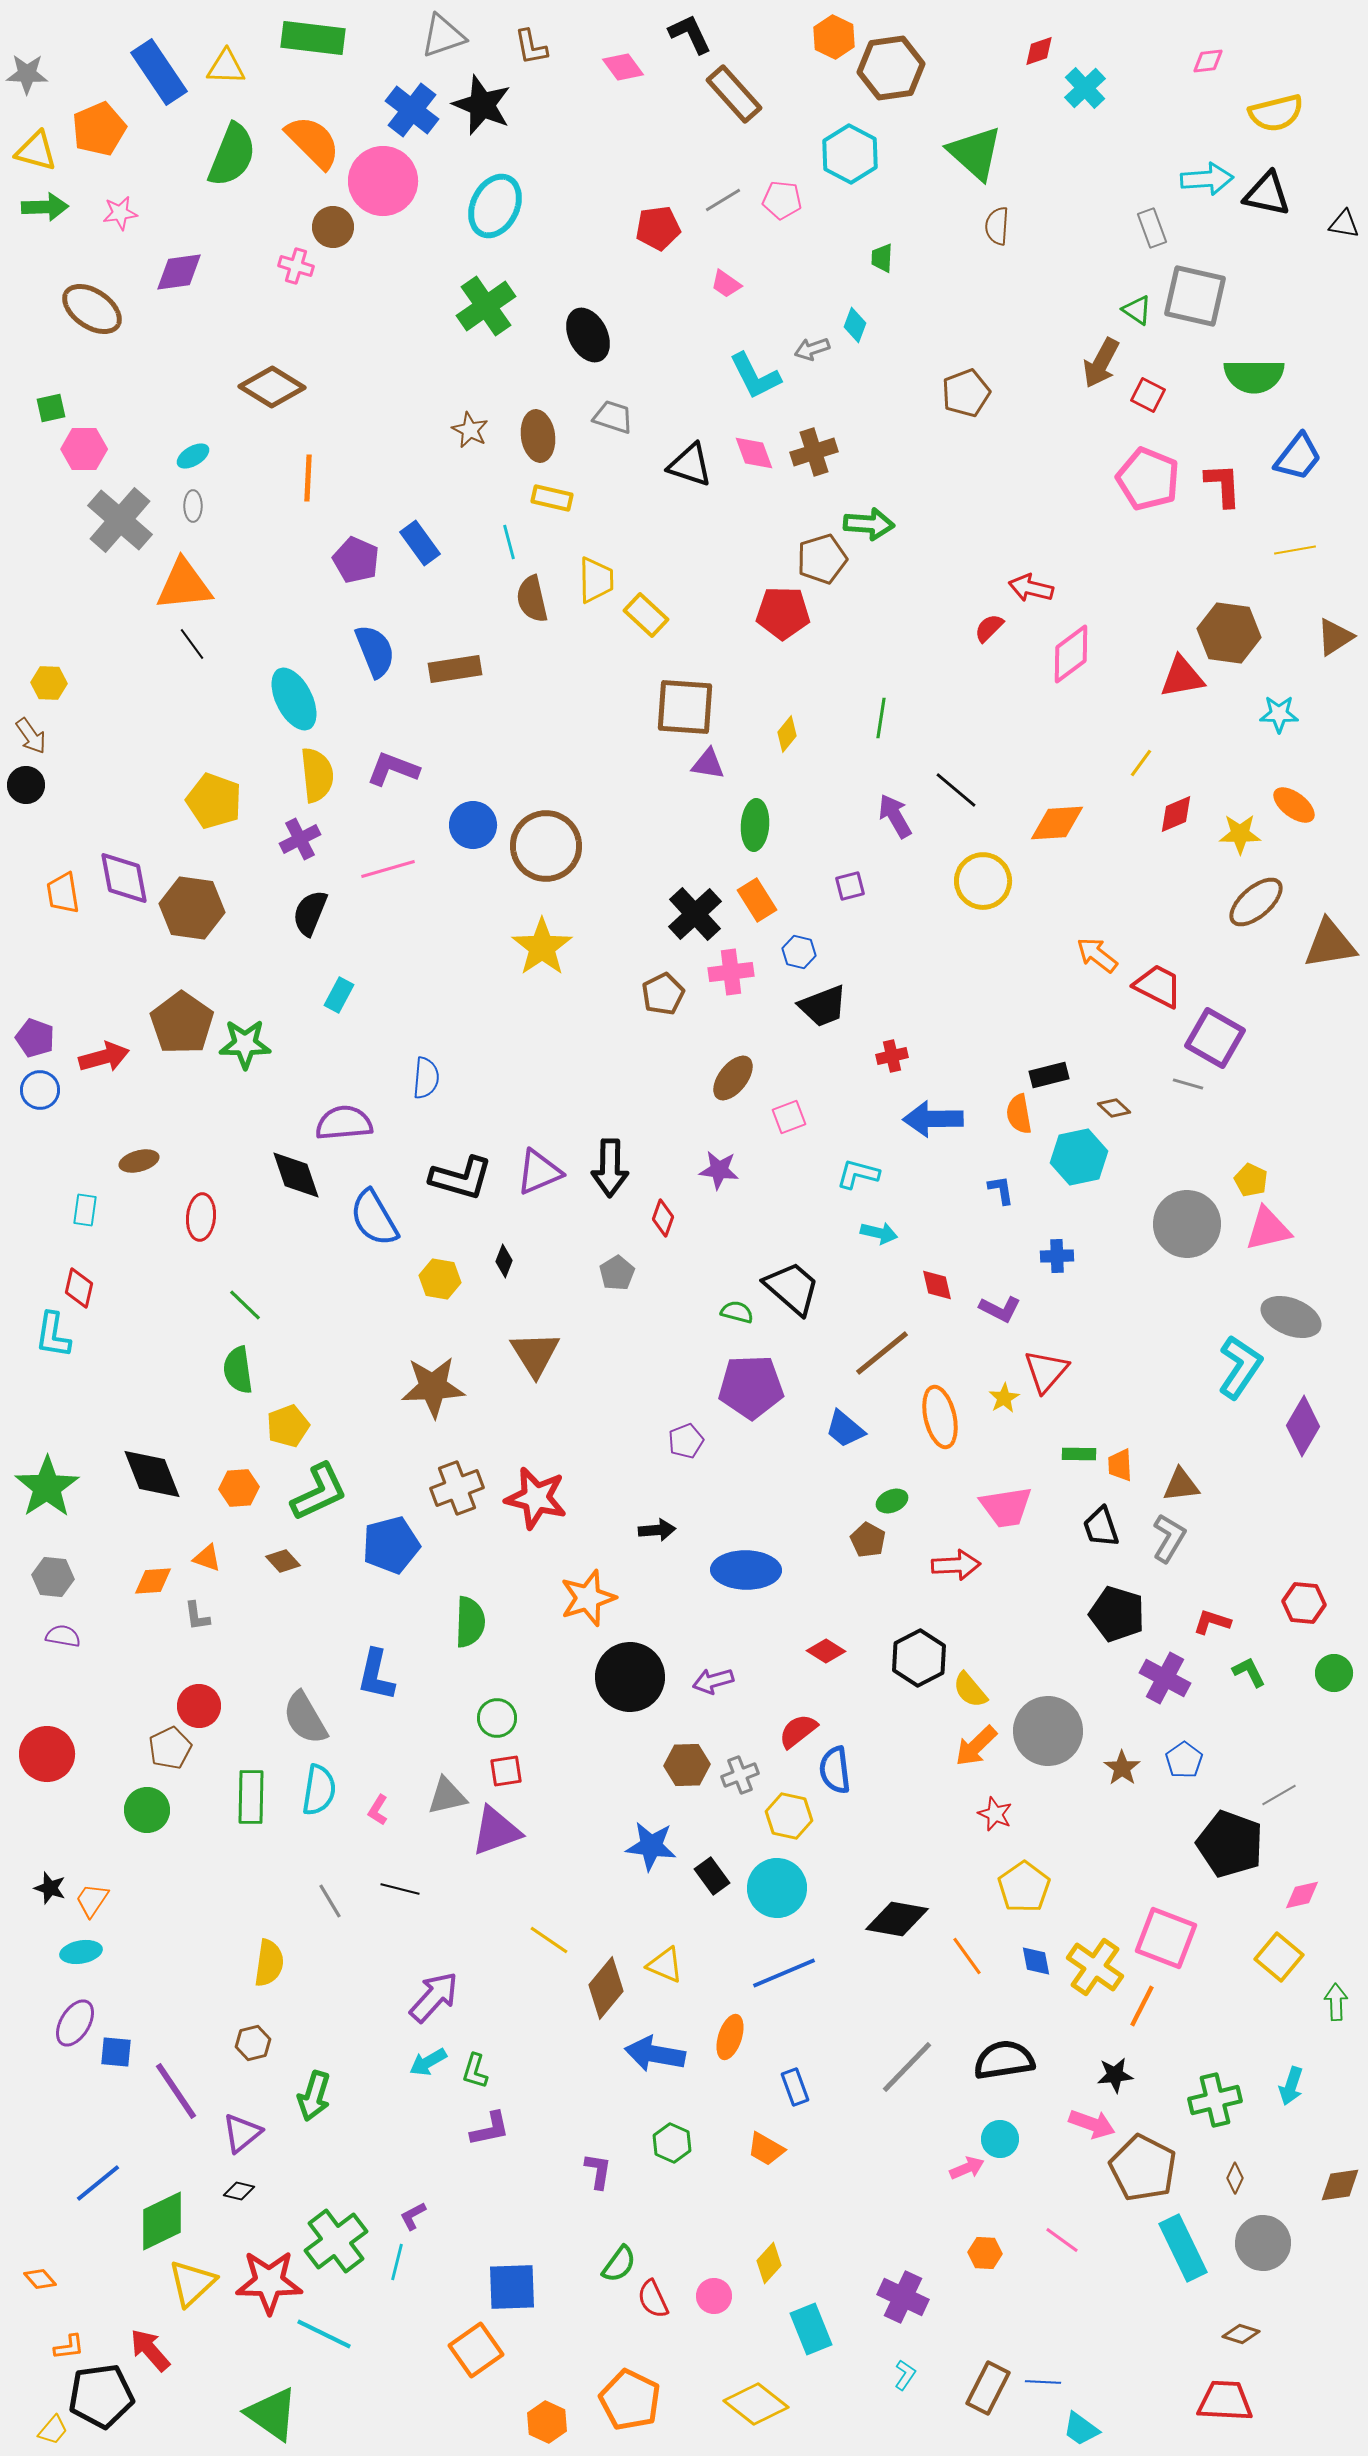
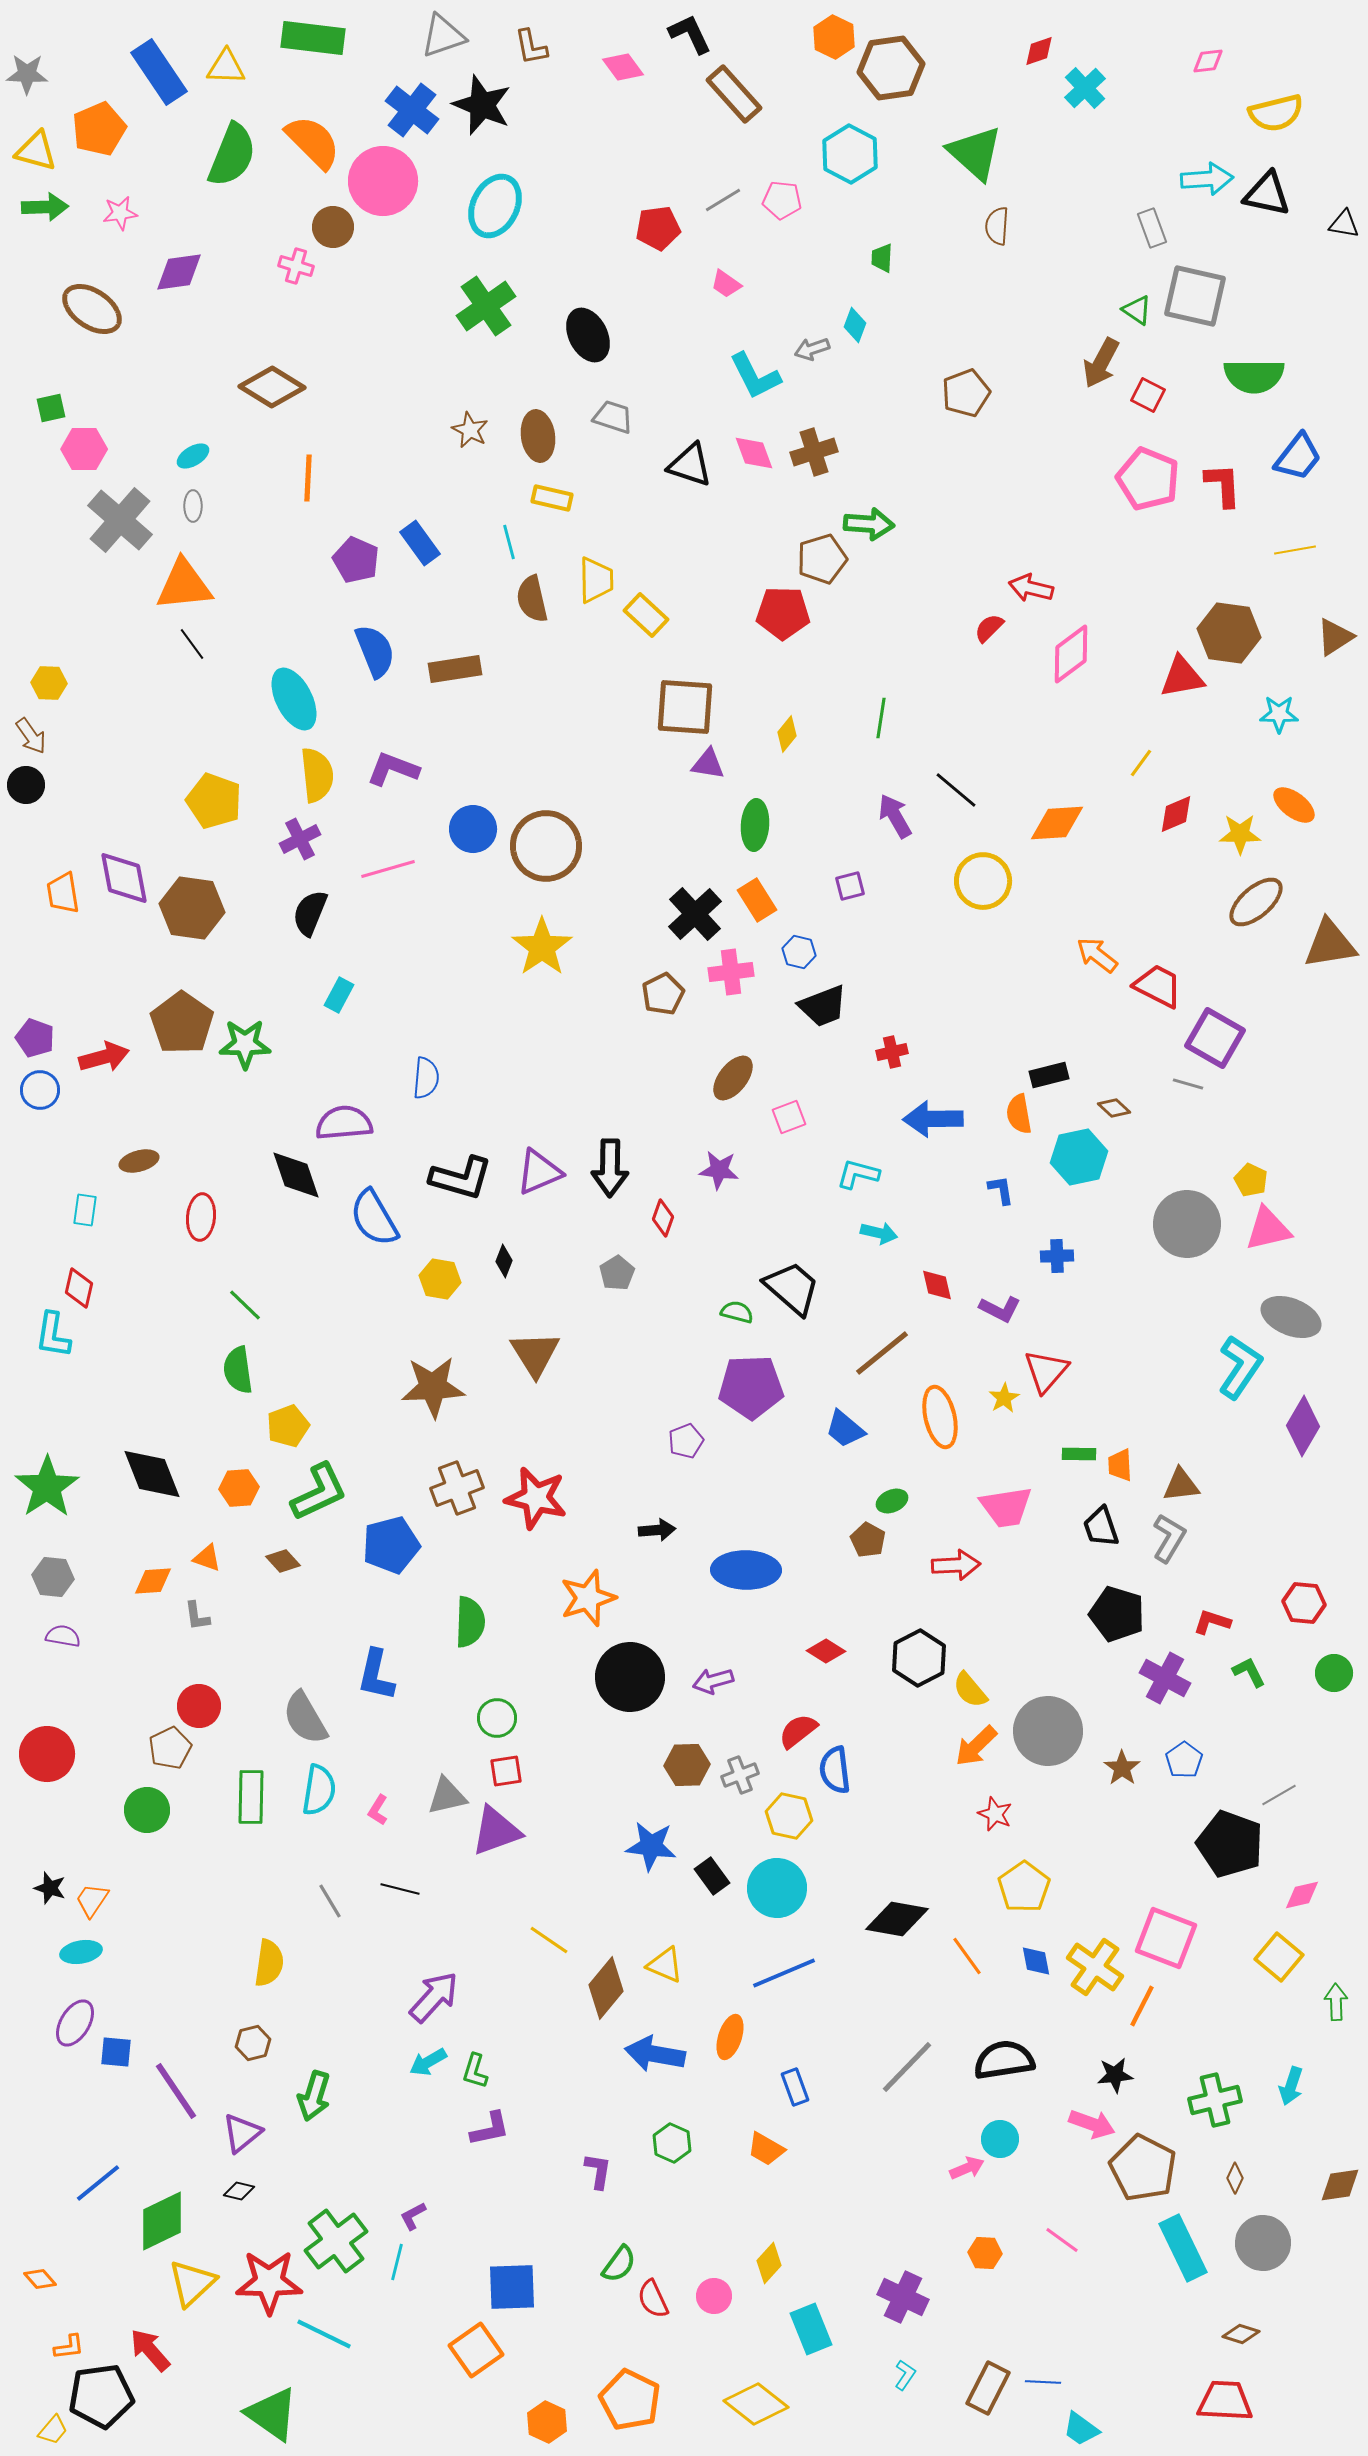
blue circle at (473, 825): moved 4 px down
red cross at (892, 1056): moved 4 px up
